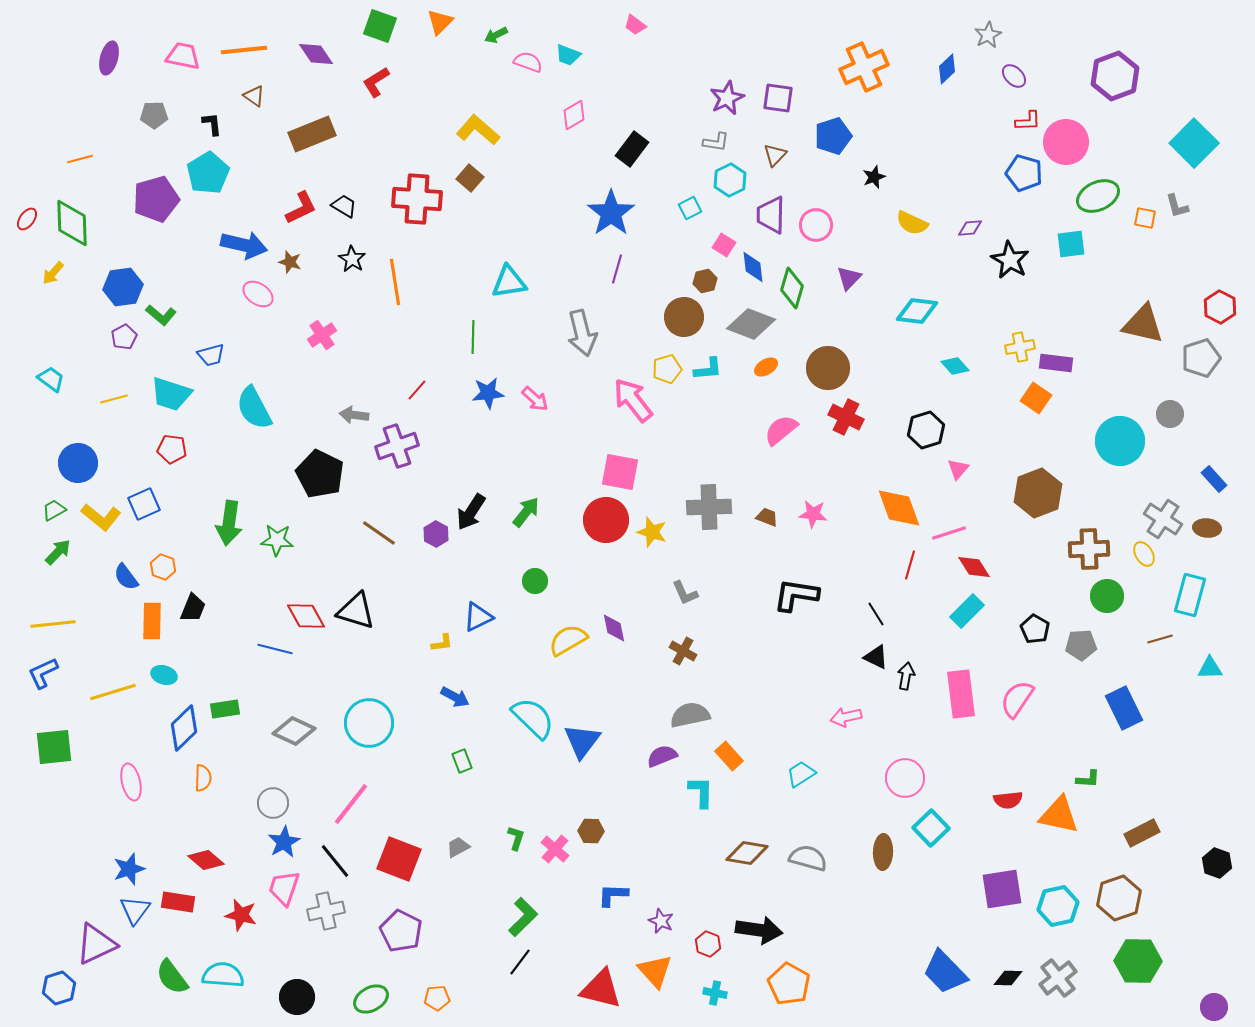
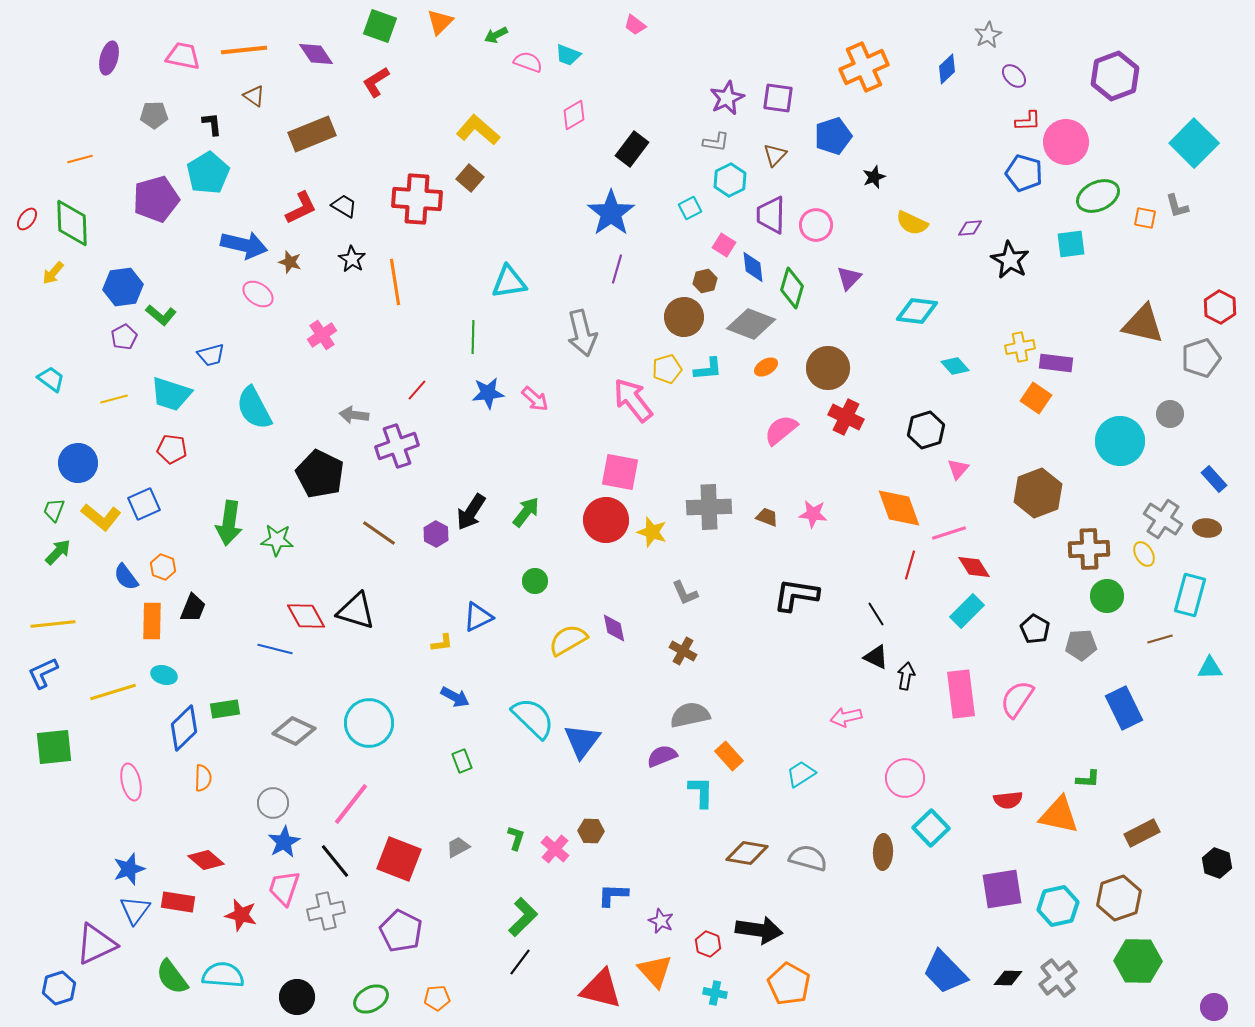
green trapezoid at (54, 510): rotated 40 degrees counterclockwise
